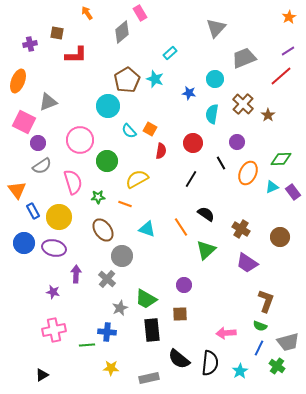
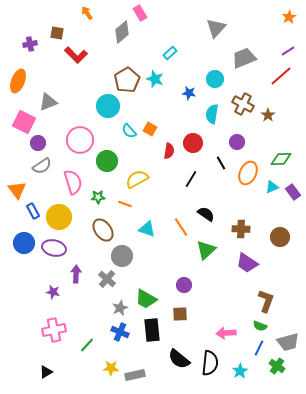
red L-shape at (76, 55): rotated 45 degrees clockwise
brown cross at (243, 104): rotated 15 degrees counterclockwise
red semicircle at (161, 151): moved 8 px right
brown cross at (241, 229): rotated 30 degrees counterclockwise
blue cross at (107, 332): moved 13 px right; rotated 18 degrees clockwise
green line at (87, 345): rotated 42 degrees counterclockwise
black triangle at (42, 375): moved 4 px right, 3 px up
gray rectangle at (149, 378): moved 14 px left, 3 px up
